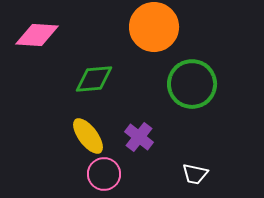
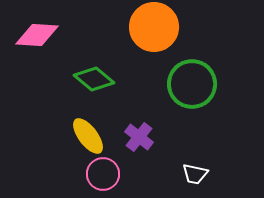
green diamond: rotated 45 degrees clockwise
pink circle: moved 1 px left
